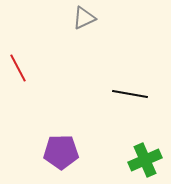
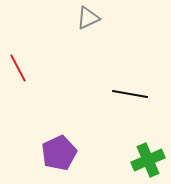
gray triangle: moved 4 px right
purple pentagon: moved 2 px left, 1 px down; rotated 24 degrees counterclockwise
green cross: moved 3 px right
